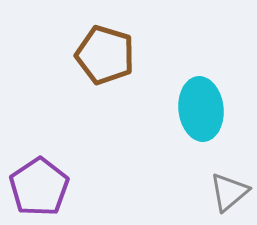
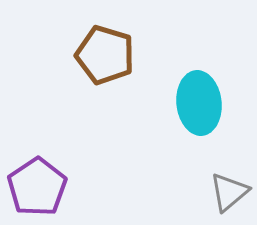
cyan ellipse: moved 2 px left, 6 px up
purple pentagon: moved 2 px left
